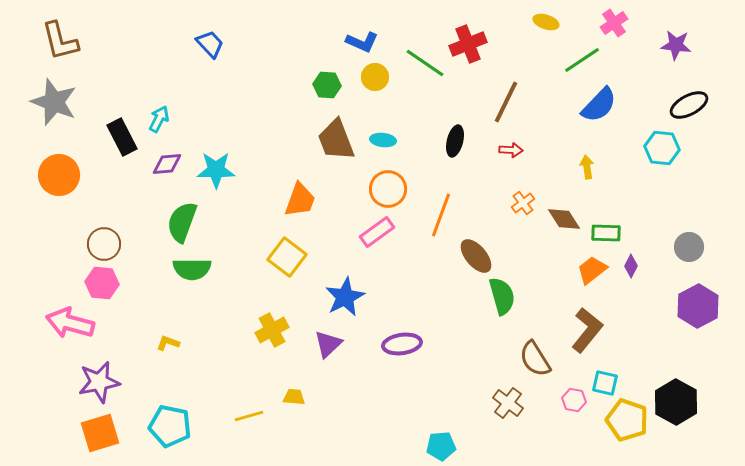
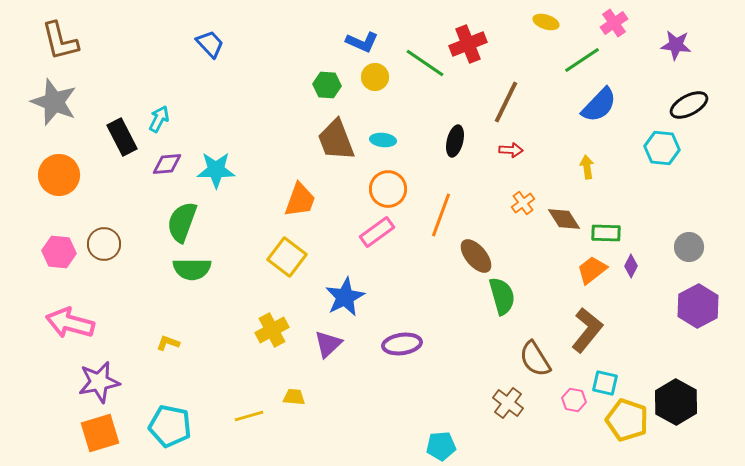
pink hexagon at (102, 283): moved 43 px left, 31 px up
